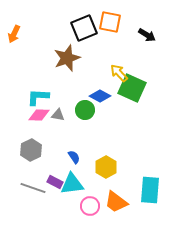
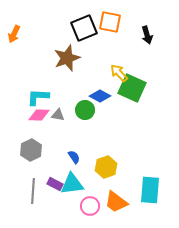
black arrow: rotated 42 degrees clockwise
yellow hexagon: rotated 10 degrees clockwise
purple rectangle: moved 2 px down
gray line: moved 3 px down; rotated 75 degrees clockwise
